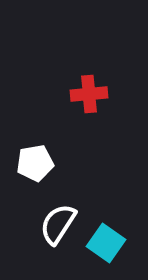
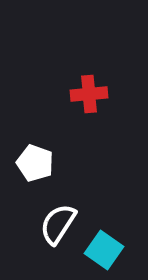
white pentagon: rotated 30 degrees clockwise
cyan square: moved 2 px left, 7 px down
